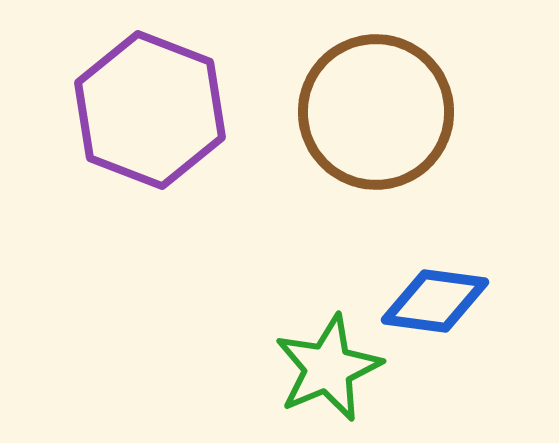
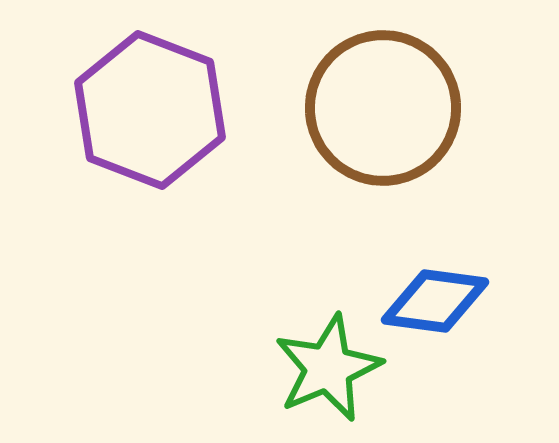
brown circle: moved 7 px right, 4 px up
